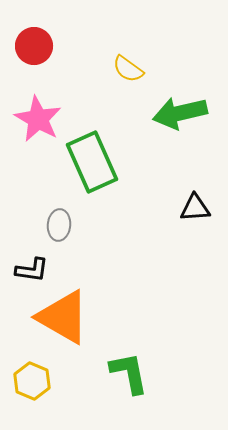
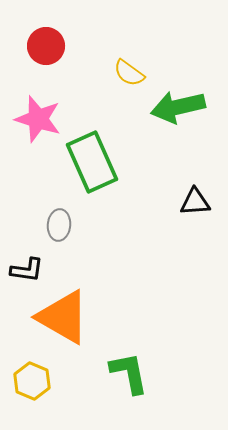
red circle: moved 12 px right
yellow semicircle: moved 1 px right, 4 px down
green arrow: moved 2 px left, 6 px up
pink star: rotated 12 degrees counterclockwise
black triangle: moved 6 px up
black L-shape: moved 5 px left
